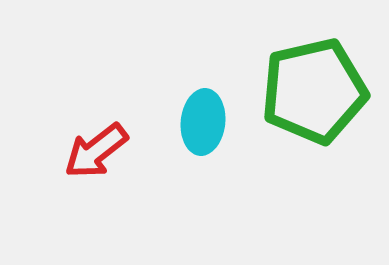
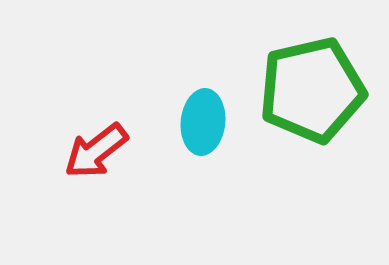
green pentagon: moved 2 px left, 1 px up
